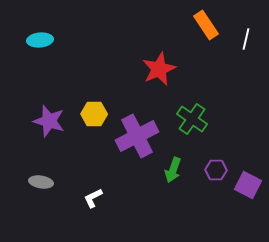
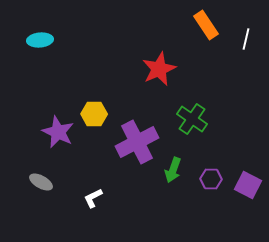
purple star: moved 9 px right, 11 px down; rotated 8 degrees clockwise
purple cross: moved 6 px down
purple hexagon: moved 5 px left, 9 px down
gray ellipse: rotated 20 degrees clockwise
